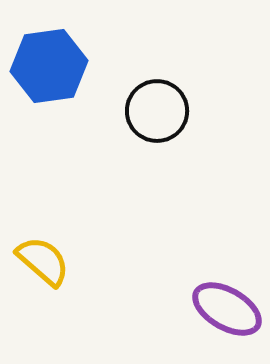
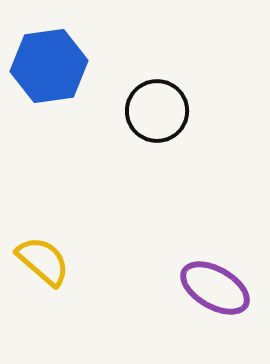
purple ellipse: moved 12 px left, 21 px up
